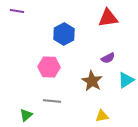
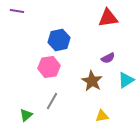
blue hexagon: moved 5 px left, 6 px down; rotated 15 degrees clockwise
pink hexagon: rotated 10 degrees counterclockwise
gray line: rotated 66 degrees counterclockwise
